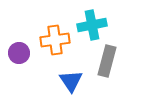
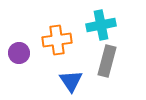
cyan cross: moved 9 px right
orange cross: moved 2 px right
